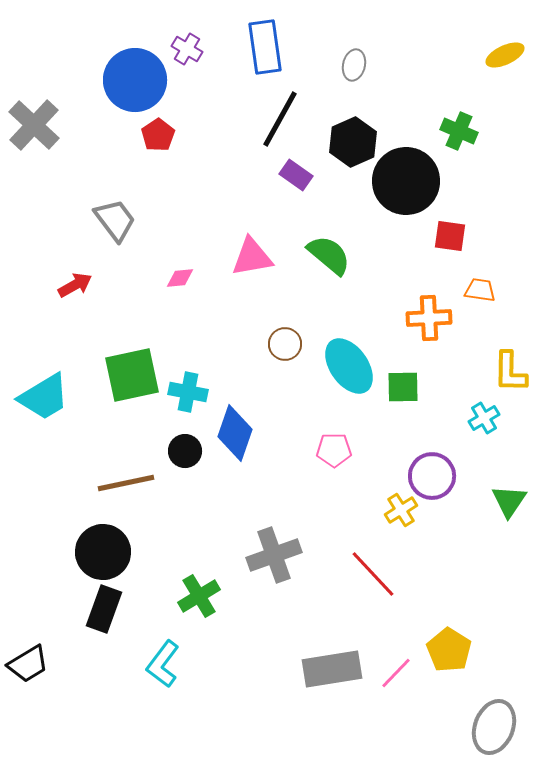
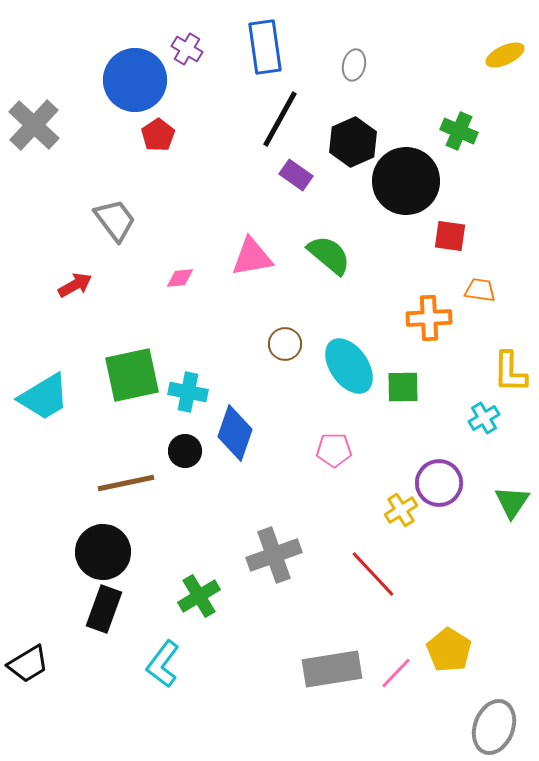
purple circle at (432, 476): moved 7 px right, 7 px down
green triangle at (509, 501): moved 3 px right, 1 px down
